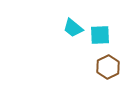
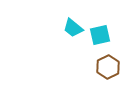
cyan square: rotated 10 degrees counterclockwise
